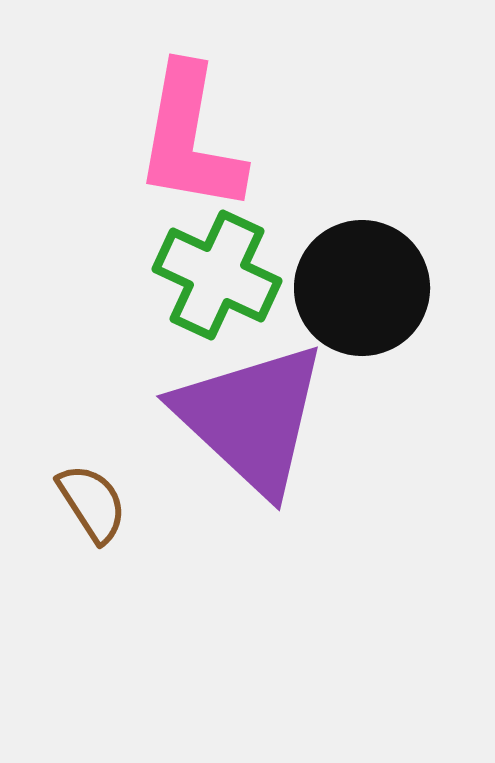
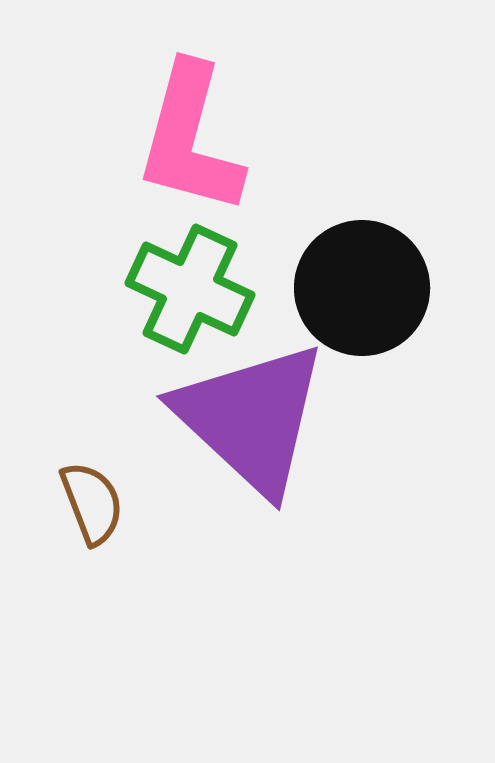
pink L-shape: rotated 5 degrees clockwise
green cross: moved 27 px left, 14 px down
brown semicircle: rotated 12 degrees clockwise
